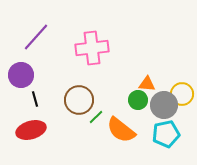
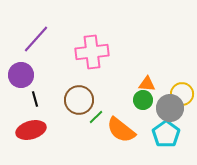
purple line: moved 2 px down
pink cross: moved 4 px down
green circle: moved 5 px right
gray circle: moved 6 px right, 3 px down
cyan pentagon: rotated 24 degrees counterclockwise
